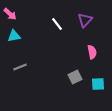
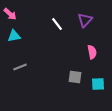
gray square: rotated 32 degrees clockwise
